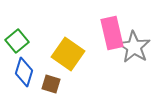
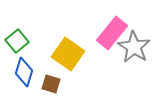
pink rectangle: rotated 52 degrees clockwise
